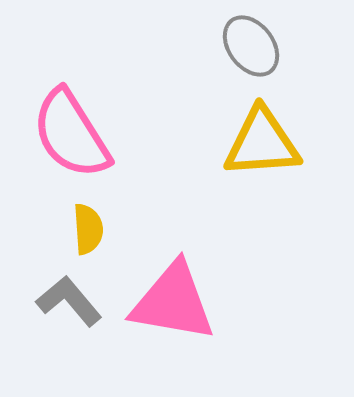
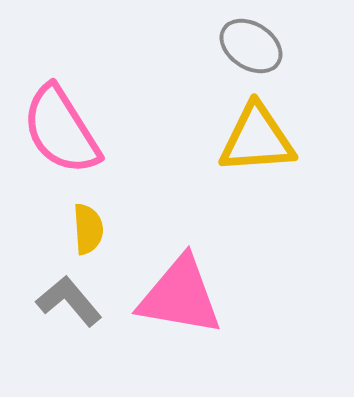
gray ellipse: rotated 20 degrees counterclockwise
pink semicircle: moved 10 px left, 4 px up
yellow triangle: moved 5 px left, 4 px up
pink triangle: moved 7 px right, 6 px up
